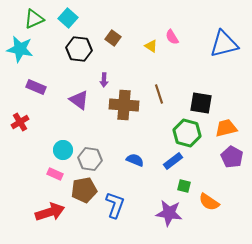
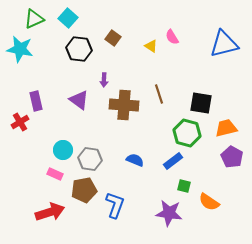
purple rectangle: moved 14 px down; rotated 54 degrees clockwise
